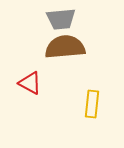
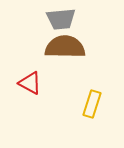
brown semicircle: rotated 6 degrees clockwise
yellow rectangle: rotated 12 degrees clockwise
